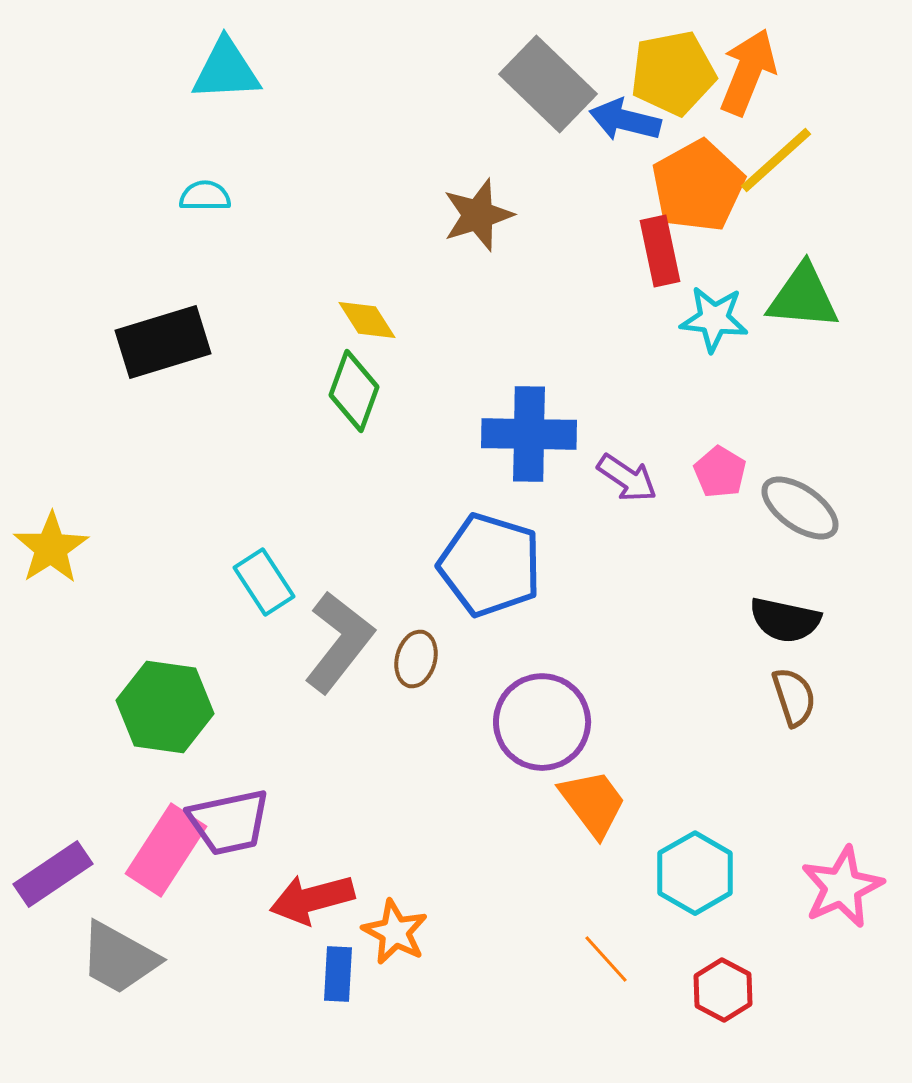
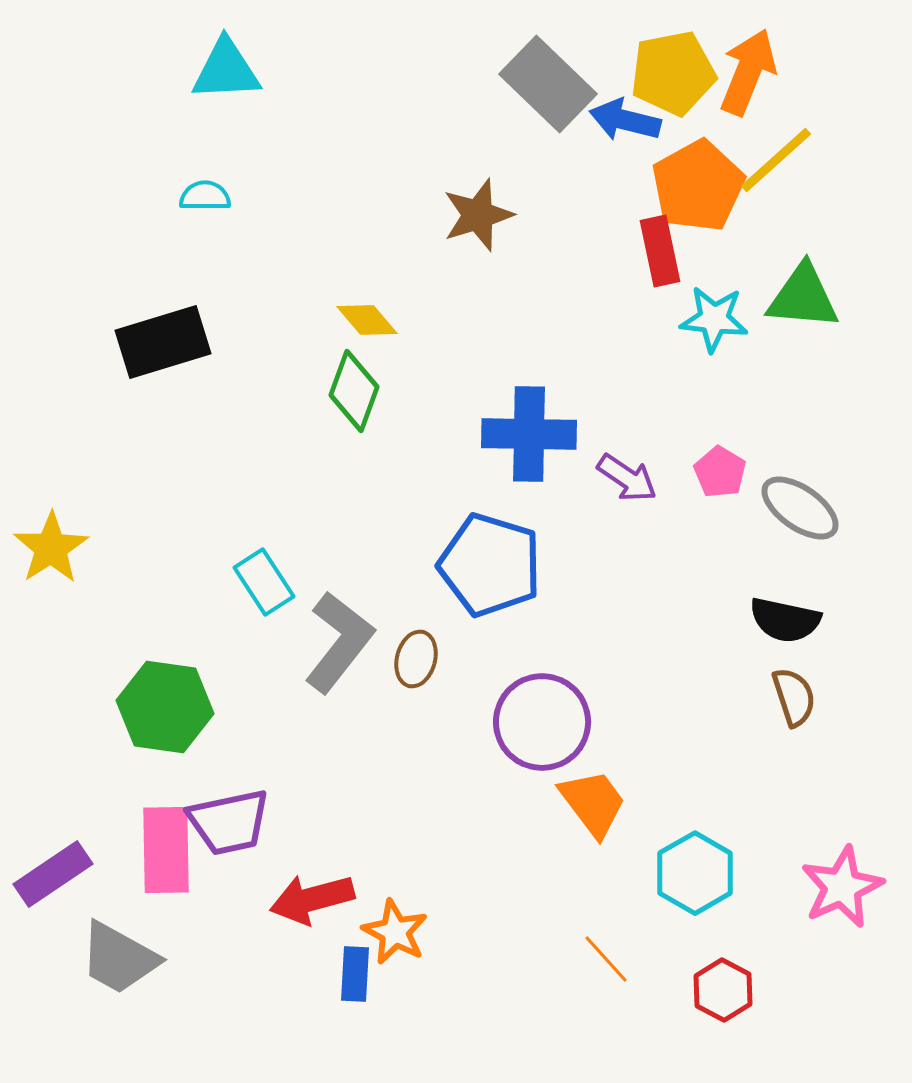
yellow diamond: rotated 8 degrees counterclockwise
pink rectangle: rotated 34 degrees counterclockwise
blue rectangle: moved 17 px right
